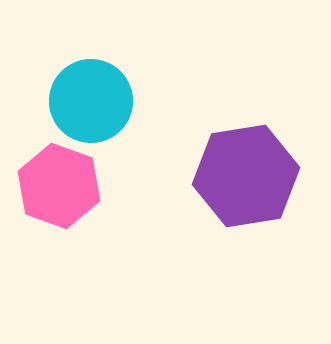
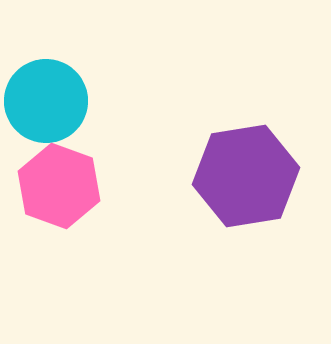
cyan circle: moved 45 px left
